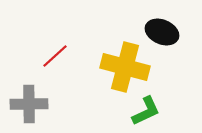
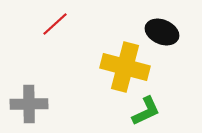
red line: moved 32 px up
